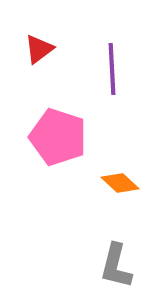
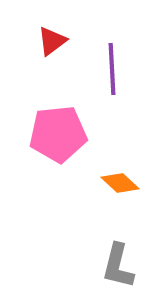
red triangle: moved 13 px right, 8 px up
pink pentagon: moved 3 px up; rotated 24 degrees counterclockwise
gray L-shape: moved 2 px right
